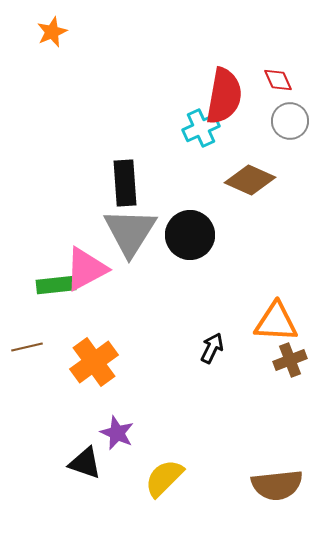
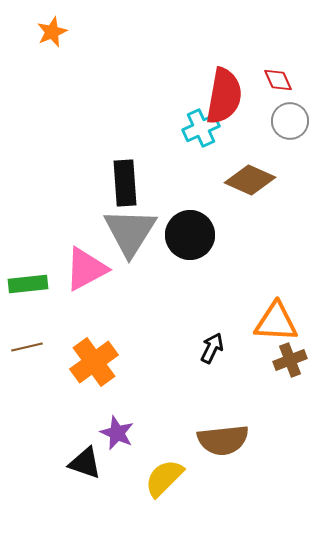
green rectangle: moved 28 px left, 1 px up
brown semicircle: moved 54 px left, 45 px up
